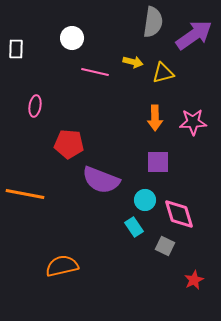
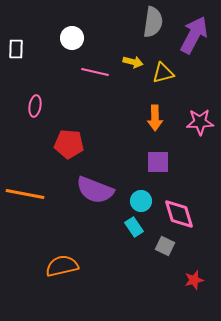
purple arrow: rotated 27 degrees counterclockwise
pink star: moved 7 px right
purple semicircle: moved 6 px left, 10 px down
cyan circle: moved 4 px left, 1 px down
red star: rotated 12 degrees clockwise
